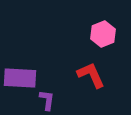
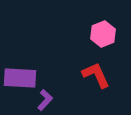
red L-shape: moved 5 px right
purple L-shape: moved 2 px left; rotated 35 degrees clockwise
